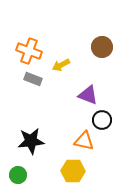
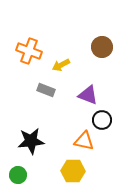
gray rectangle: moved 13 px right, 11 px down
